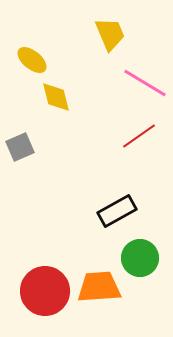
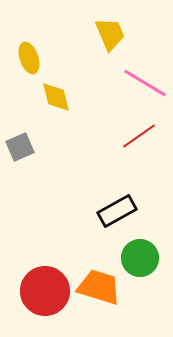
yellow ellipse: moved 3 px left, 2 px up; rotated 32 degrees clockwise
orange trapezoid: rotated 21 degrees clockwise
